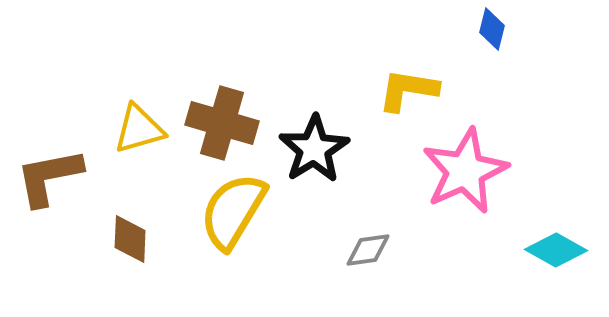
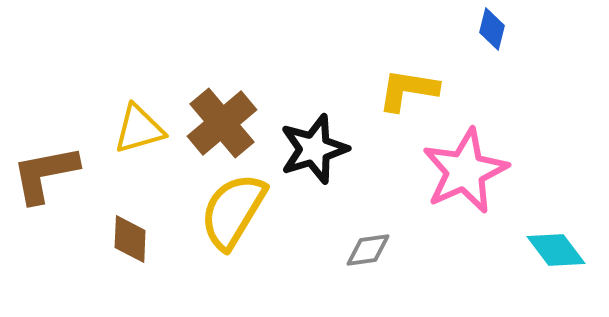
brown cross: rotated 34 degrees clockwise
black star: rotated 14 degrees clockwise
brown L-shape: moved 4 px left, 3 px up
cyan diamond: rotated 24 degrees clockwise
